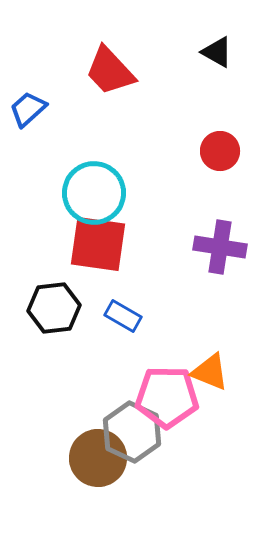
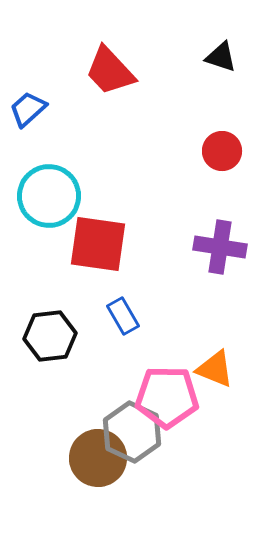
black triangle: moved 4 px right, 5 px down; rotated 12 degrees counterclockwise
red circle: moved 2 px right
cyan circle: moved 45 px left, 3 px down
black hexagon: moved 4 px left, 28 px down
blue rectangle: rotated 30 degrees clockwise
orange triangle: moved 5 px right, 3 px up
